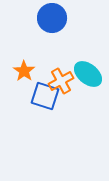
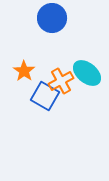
cyan ellipse: moved 1 px left, 1 px up
blue square: rotated 12 degrees clockwise
